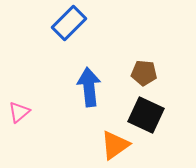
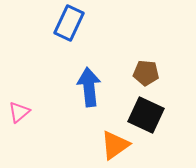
blue rectangle: rotated 20 degrees counterclockwise
brown pentagon: moved 2 px right
